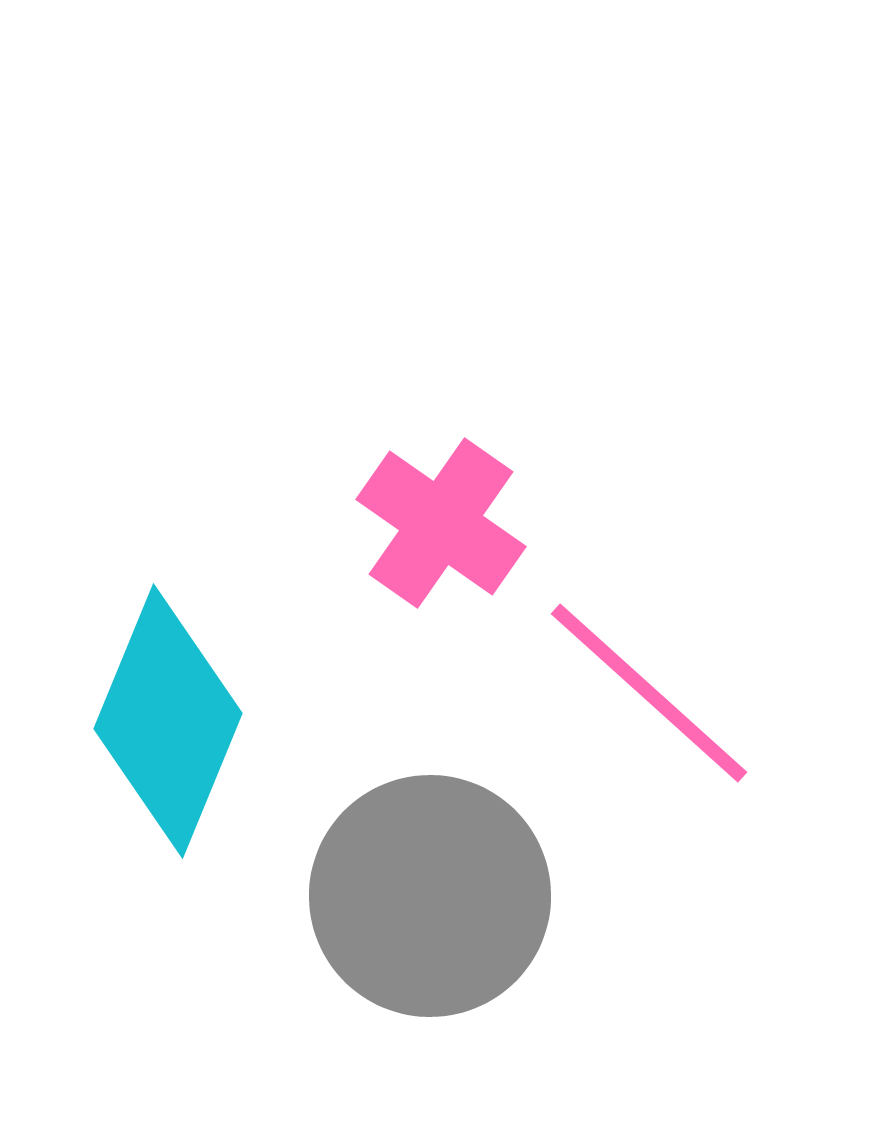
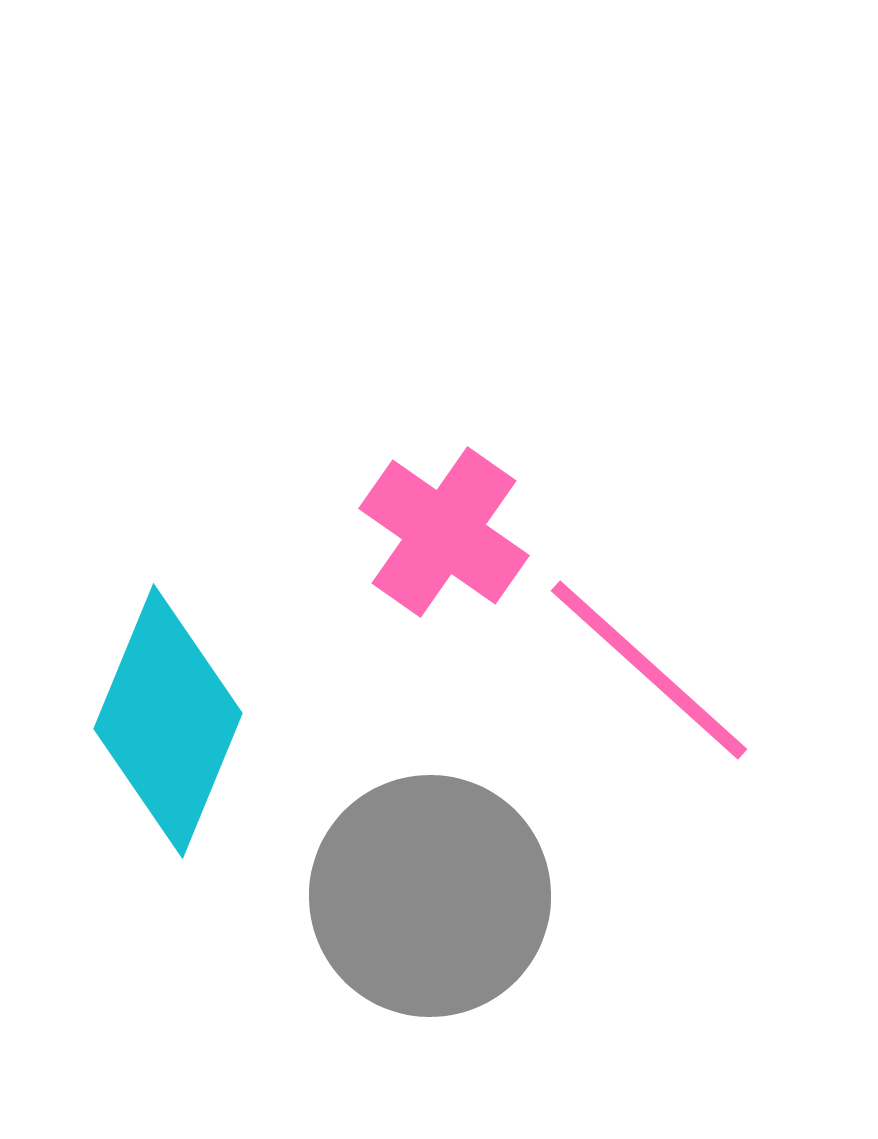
pink cross: moved 3 px right, 9 px down
pink line: moved 23 px up
